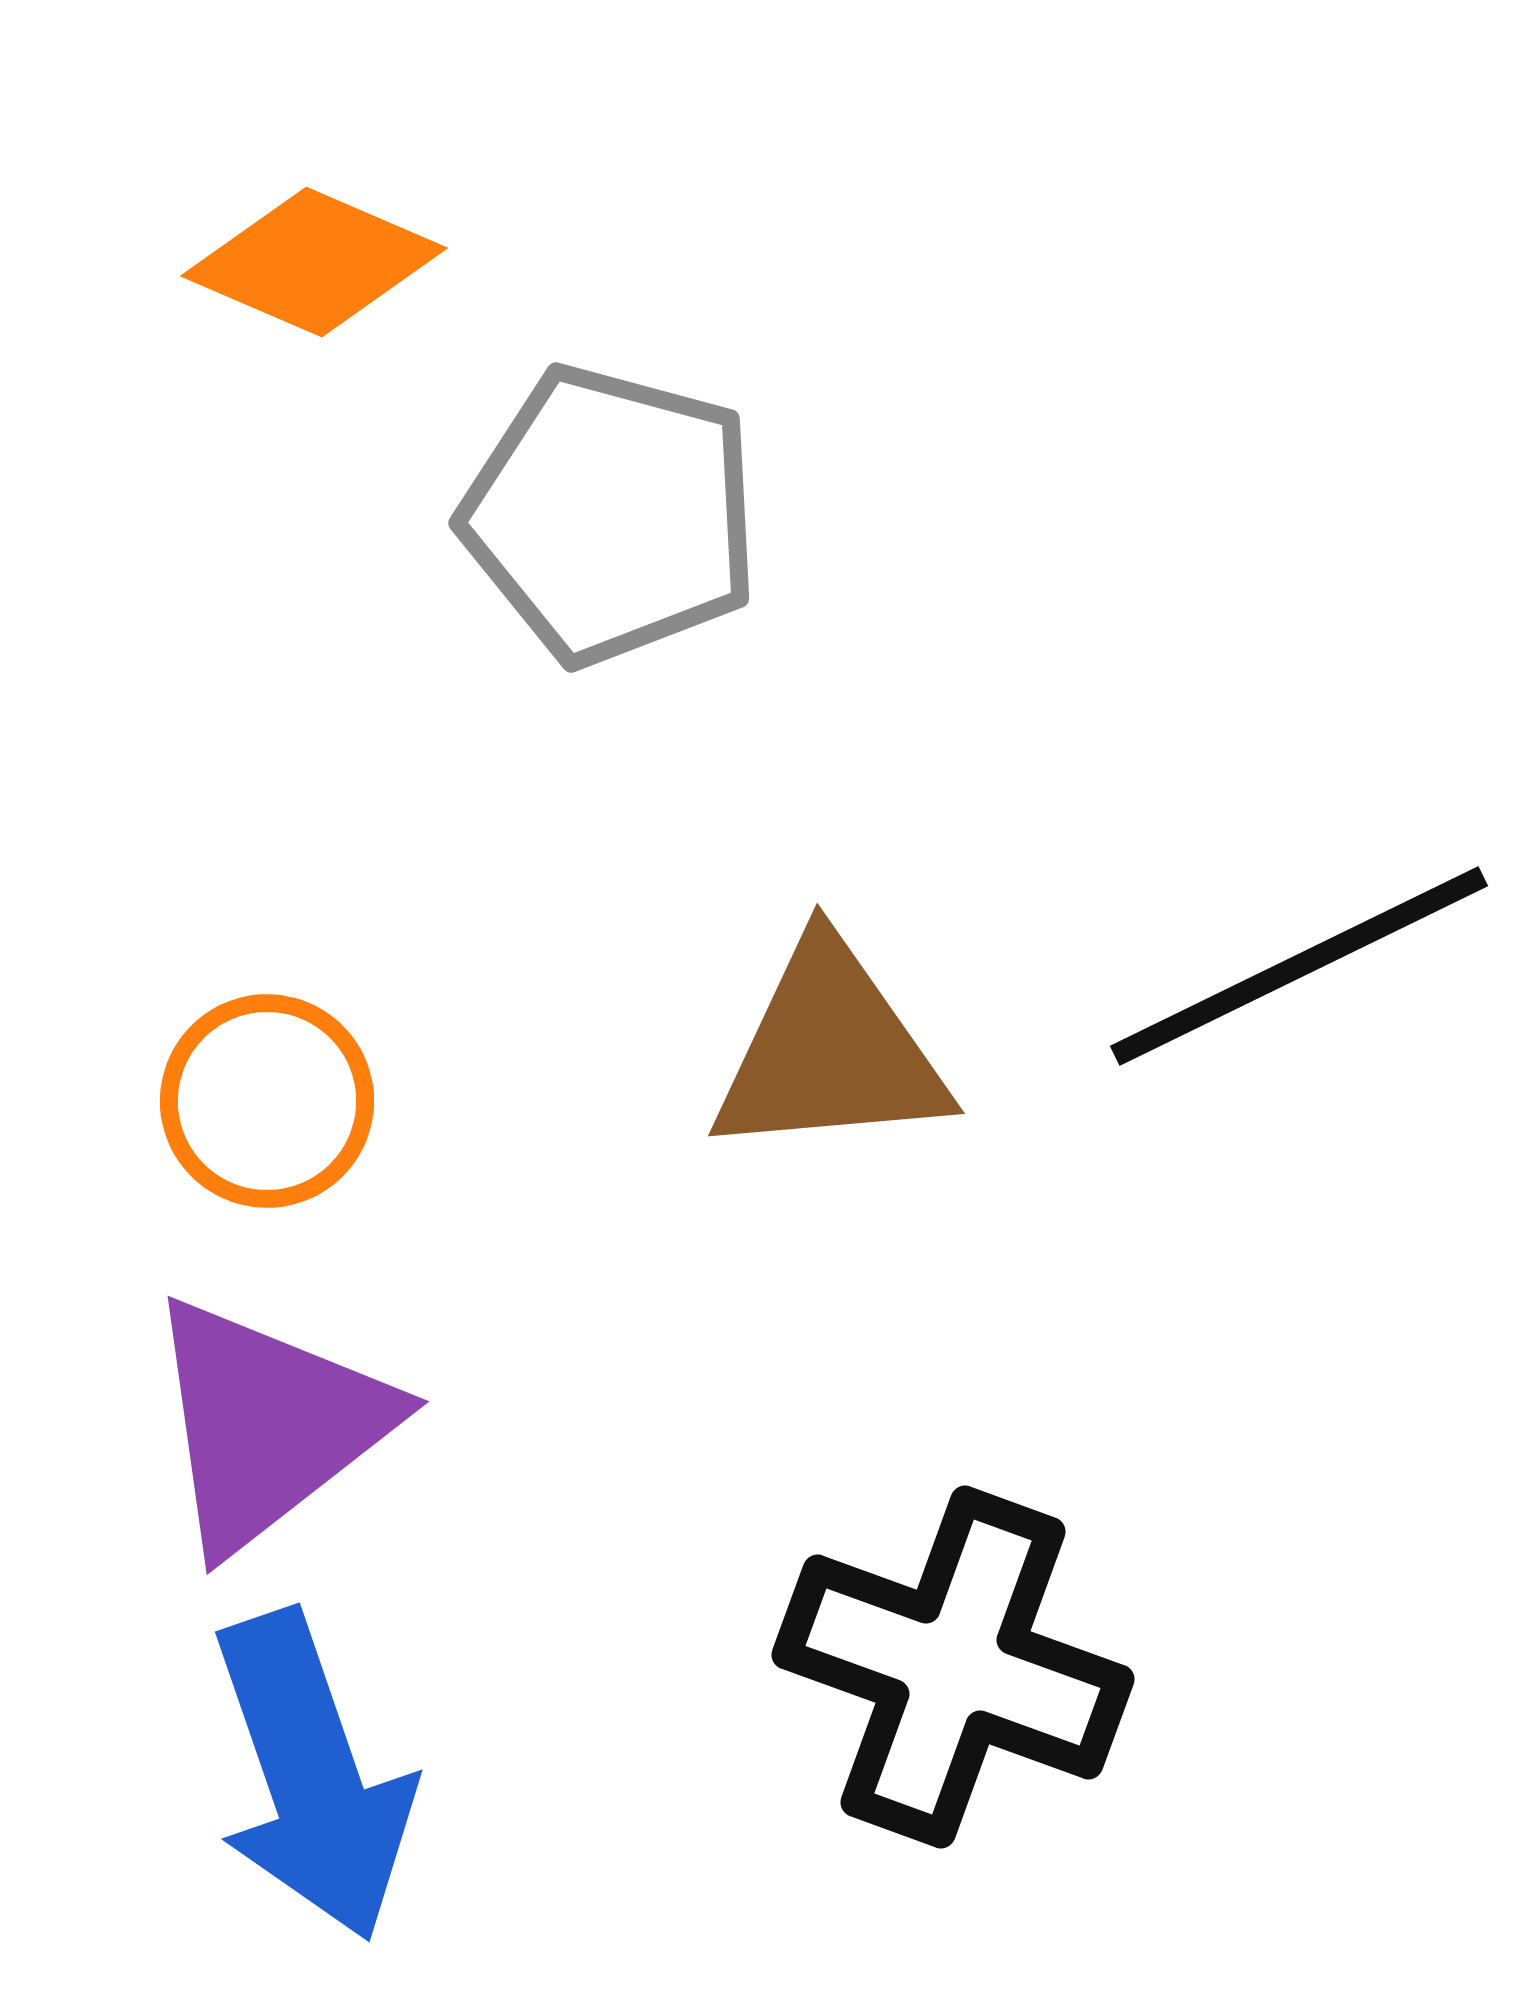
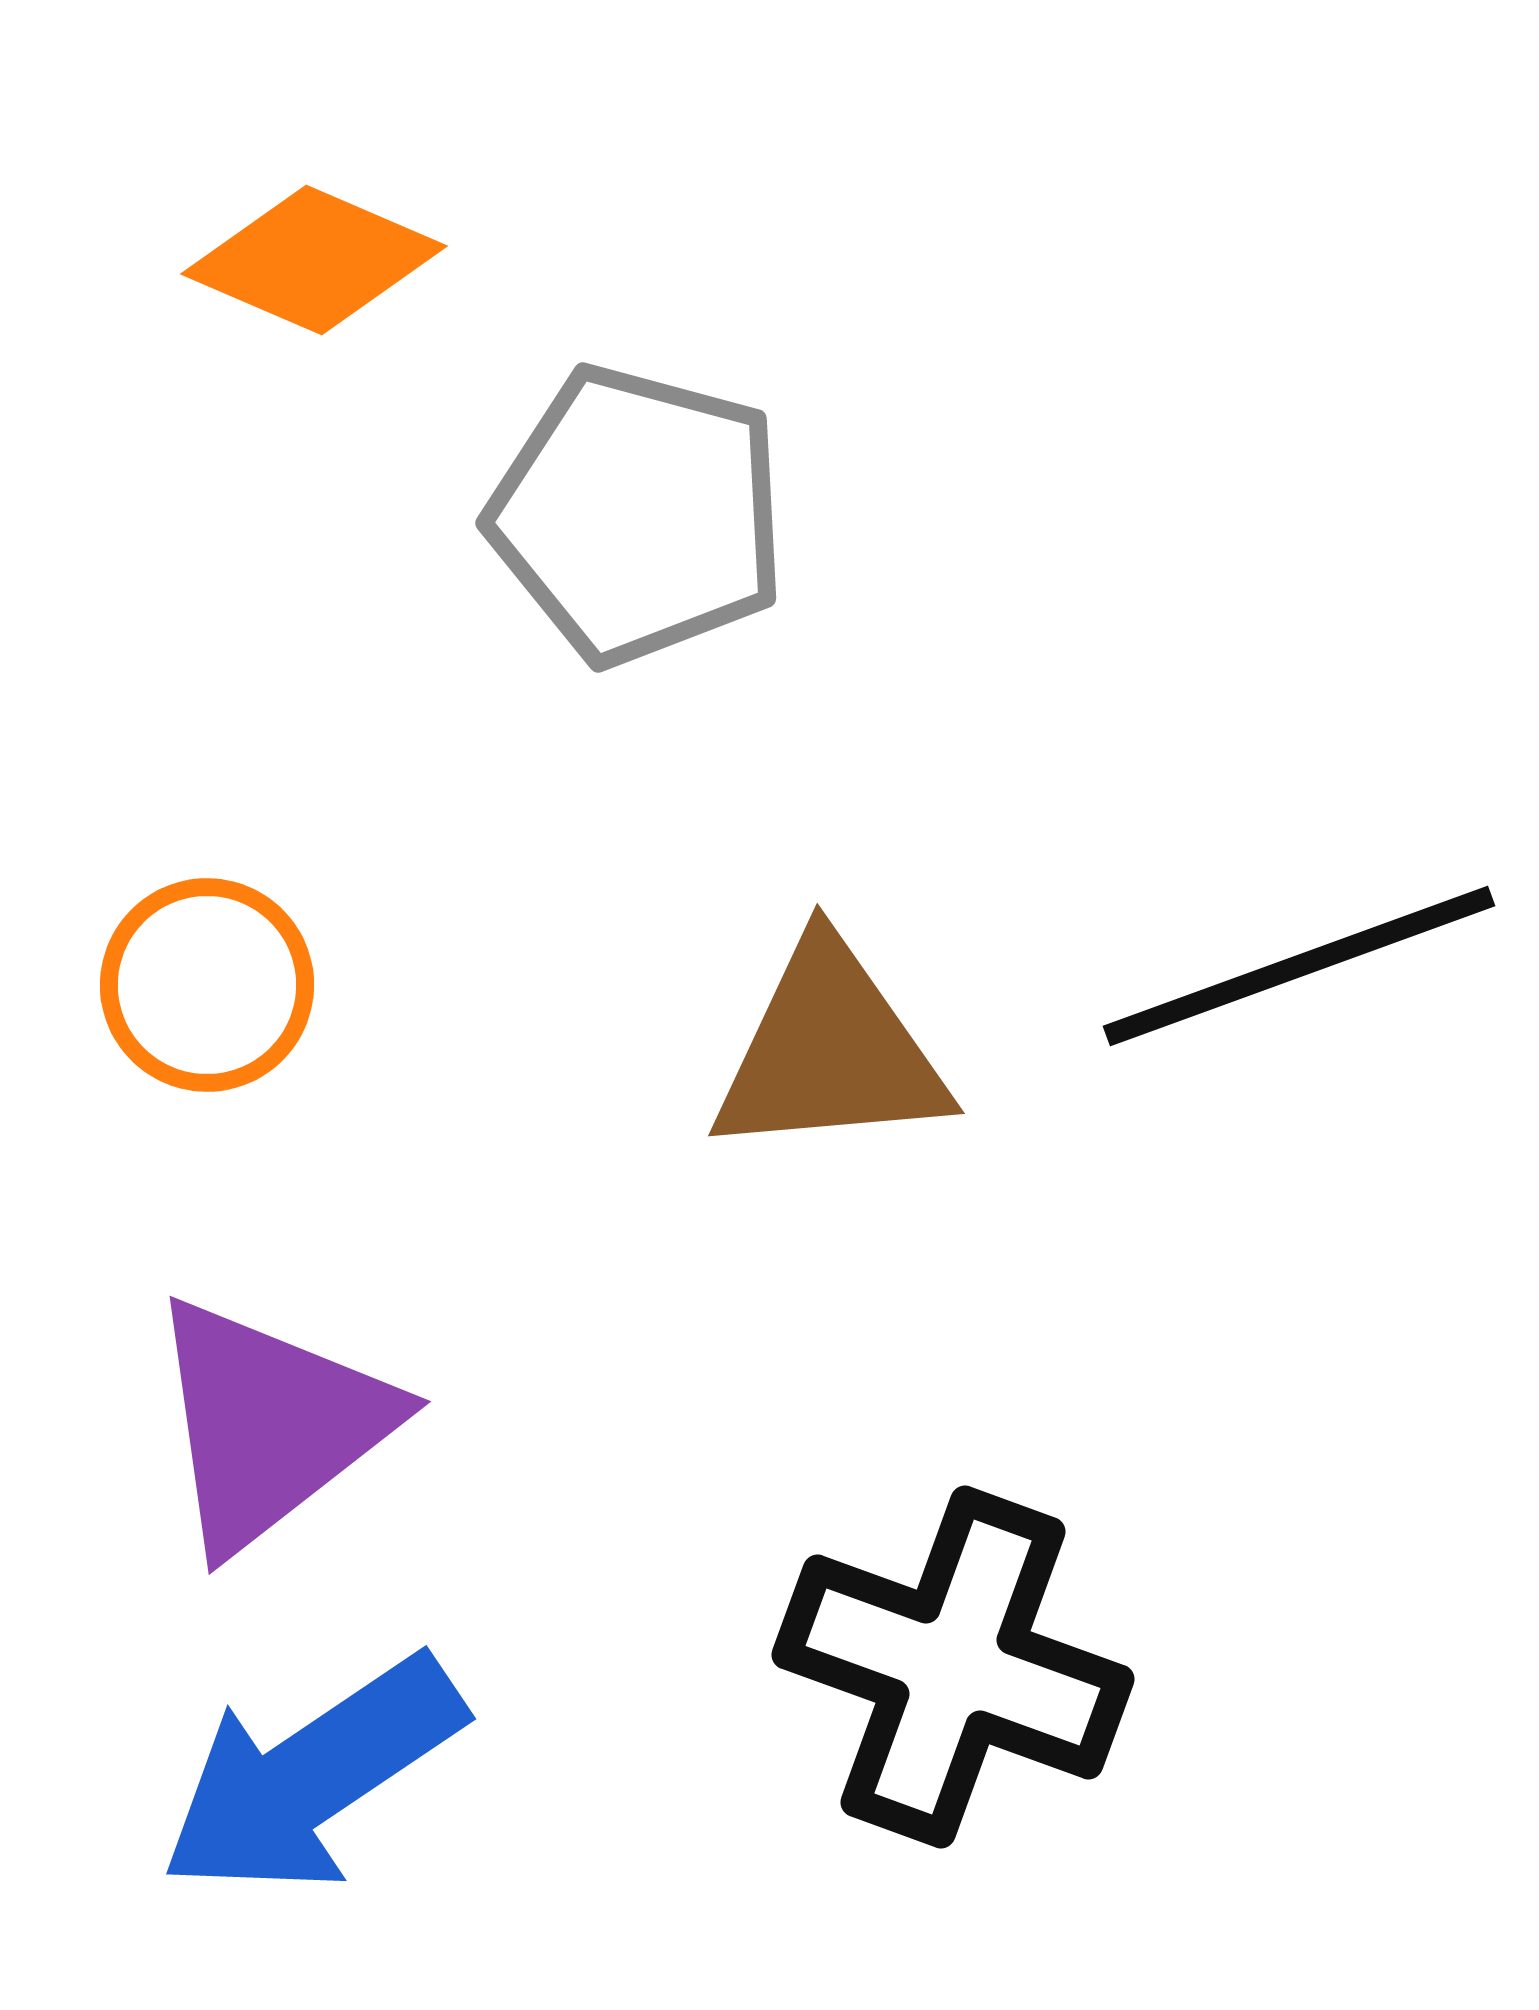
orange diamond: moved 2 px up
gray pentagon: moved 27 px right
black line: rotated 6 degrees clockwise
orange circle: moved 60 px left, 116 px up
purple triangle: moved 2 px right
blue arrow: rotated 75 degrees clockwise
